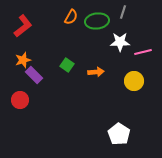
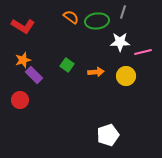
orange semicircle: rotated 84 degrees counterclockwise
red L-shape: rotated 70 degrees clockwise
yellow circle: moved 8 px left, 5 px up
white pentagon: moved 11 px left, 1 px down; rotated 20 degrees clockwise
